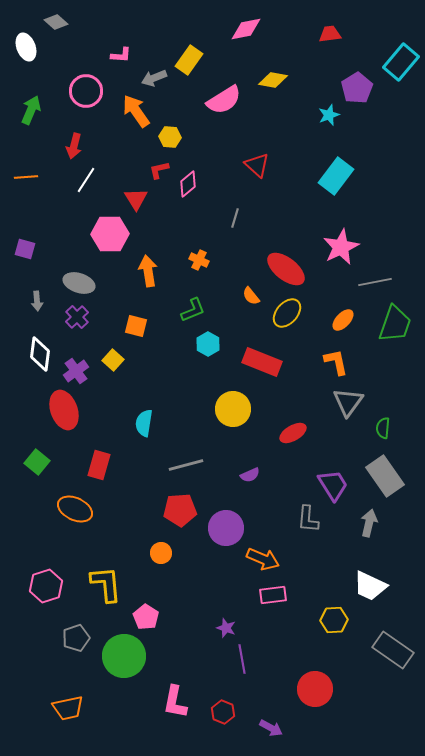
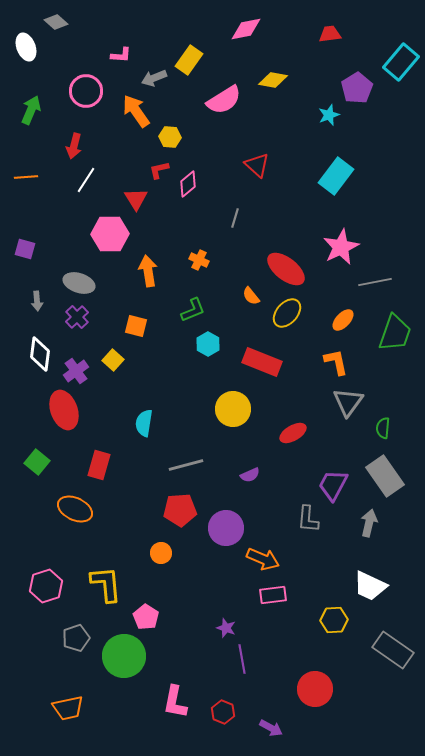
green trapezoid at (395, 324): moved 9 px down
purple trapezoid at (333, 485): rotated 120 degrees counterclockwise
